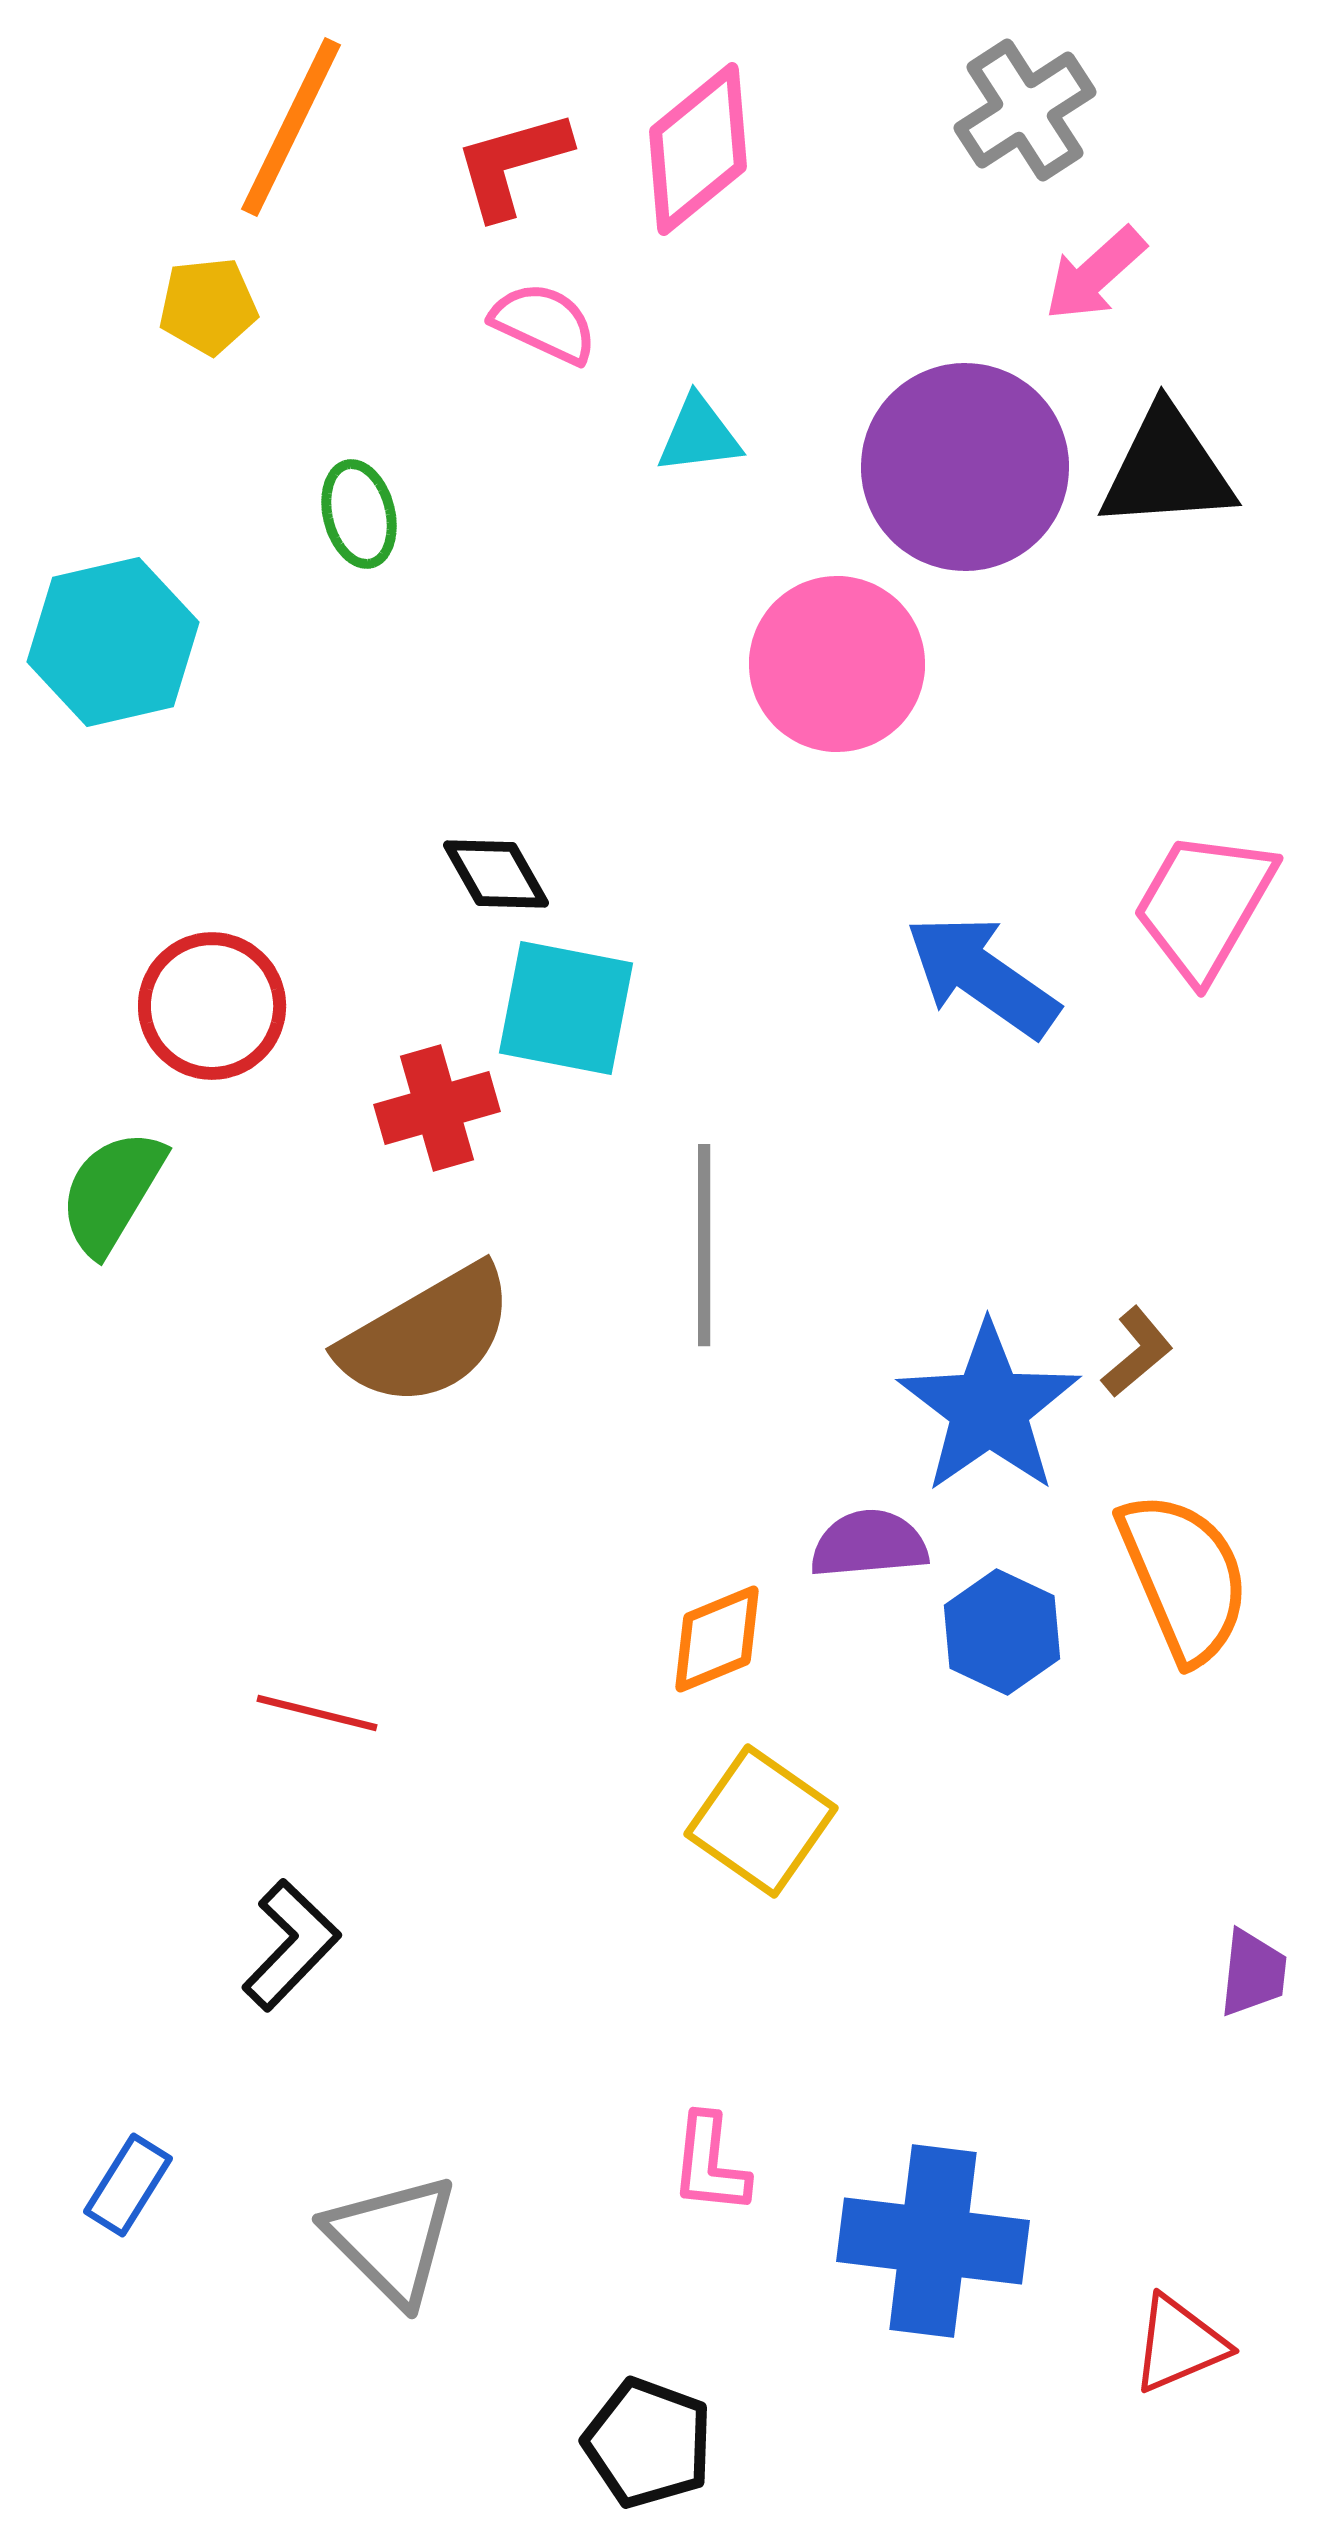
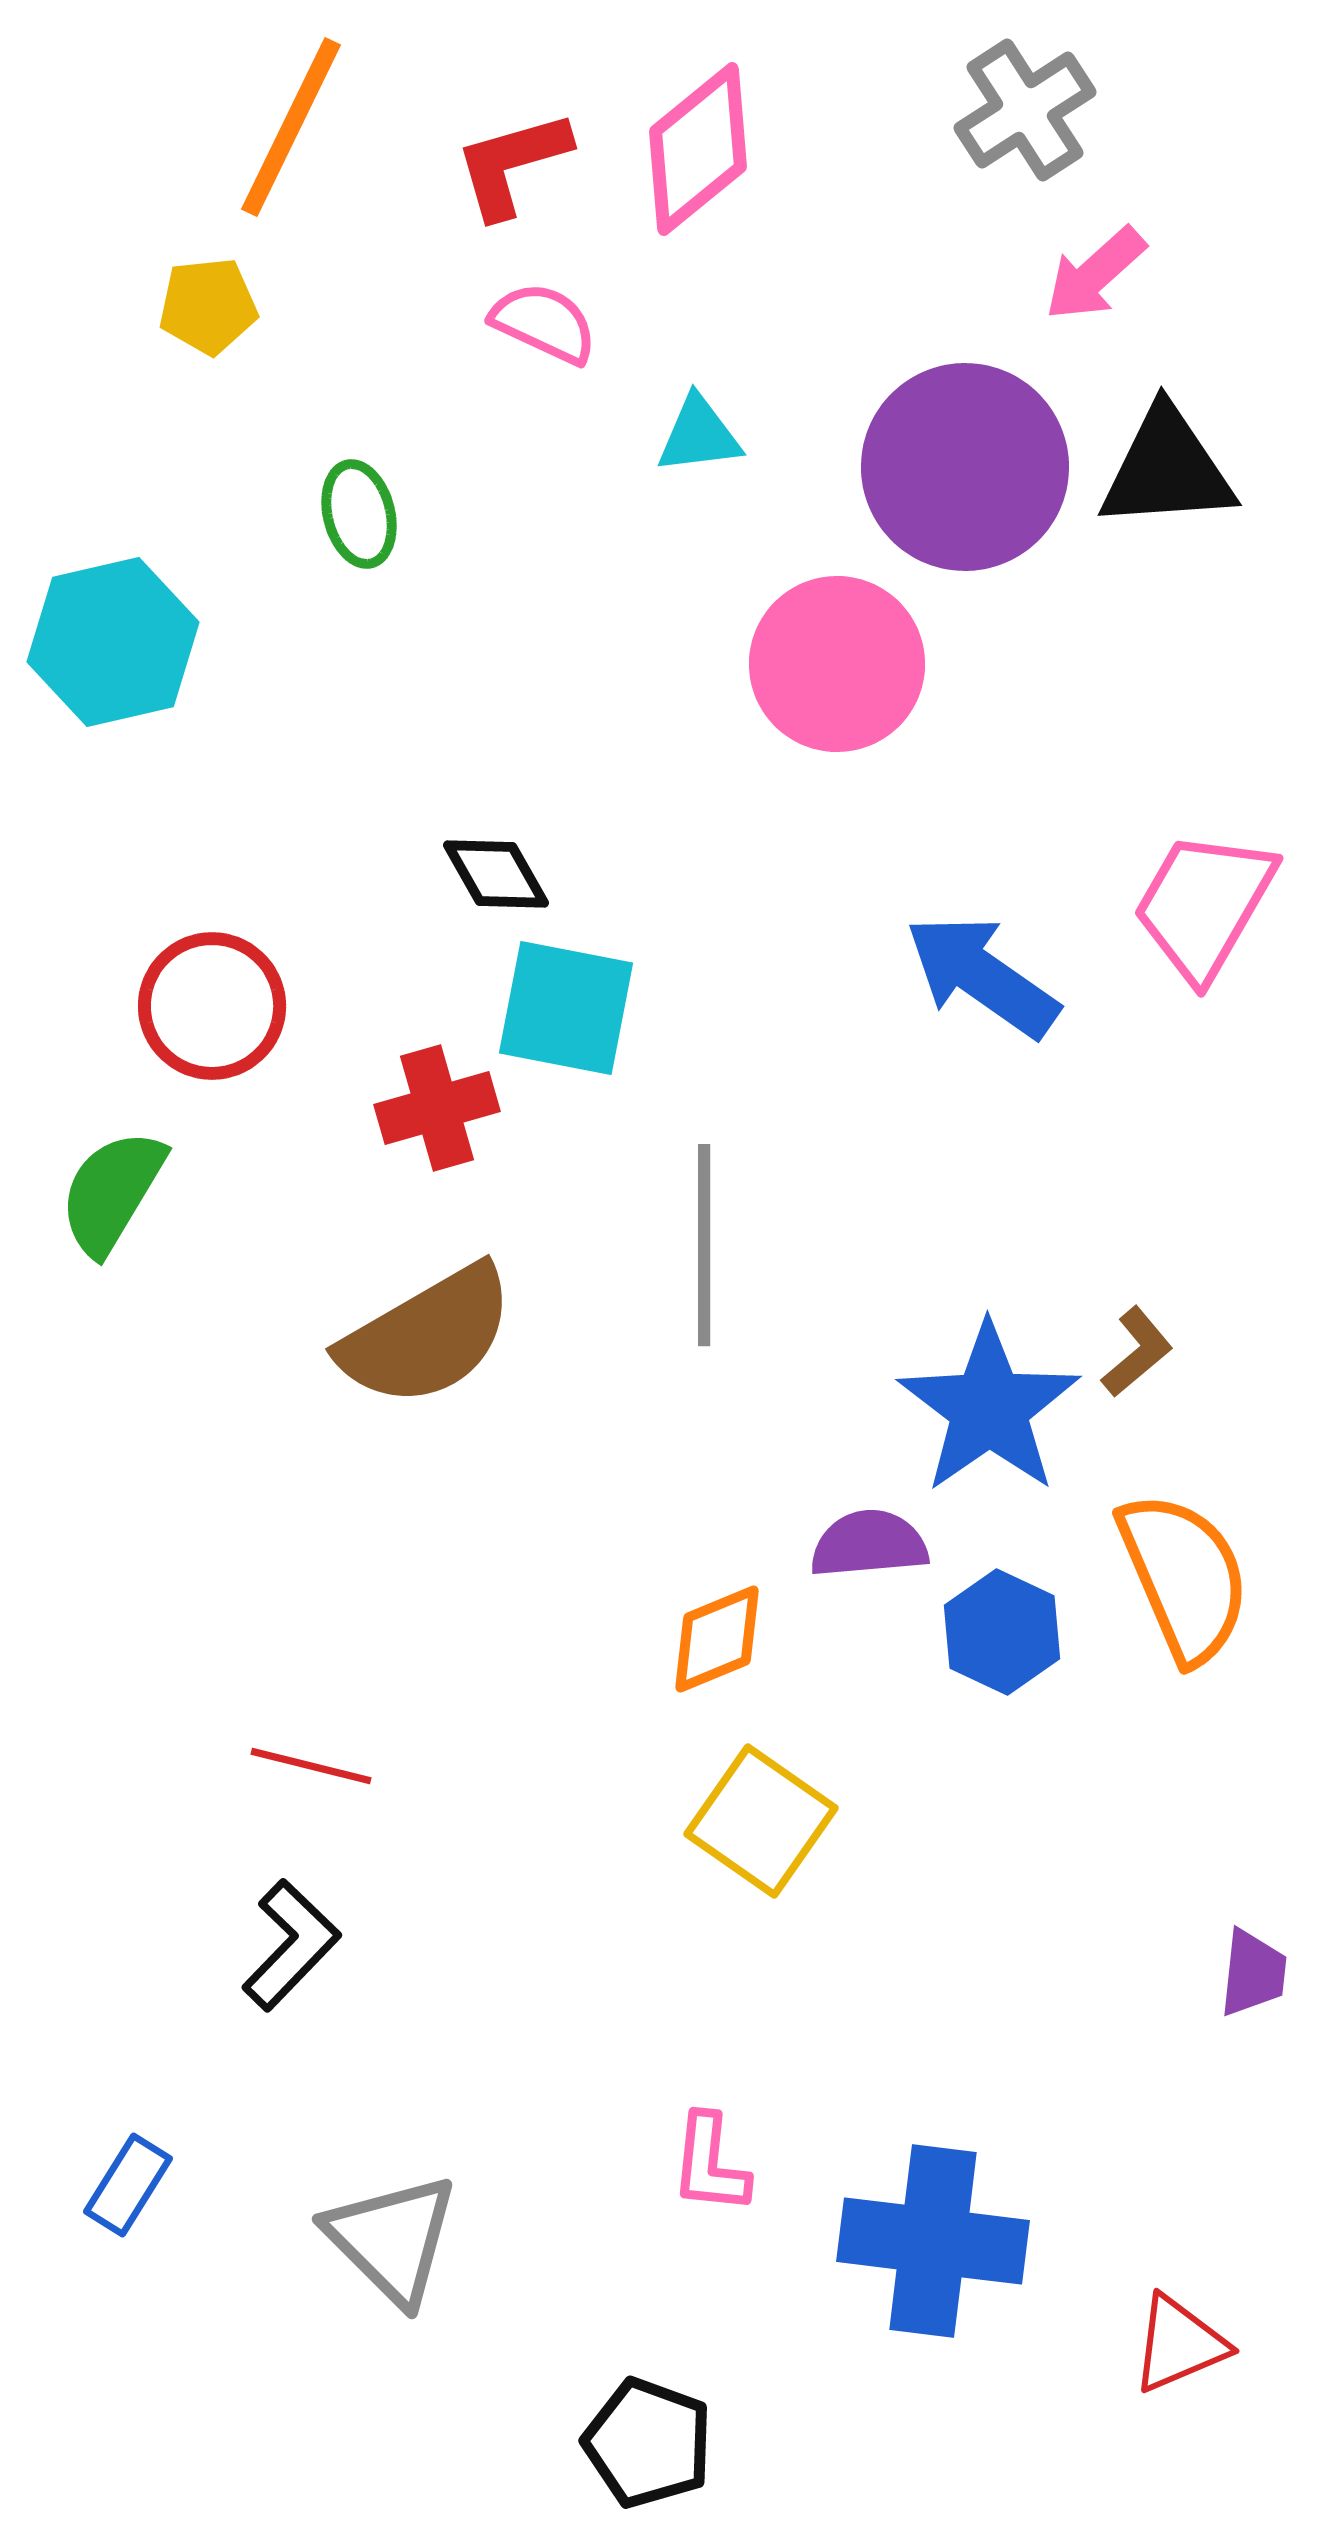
red line: moved 6 px left, 53 px down
